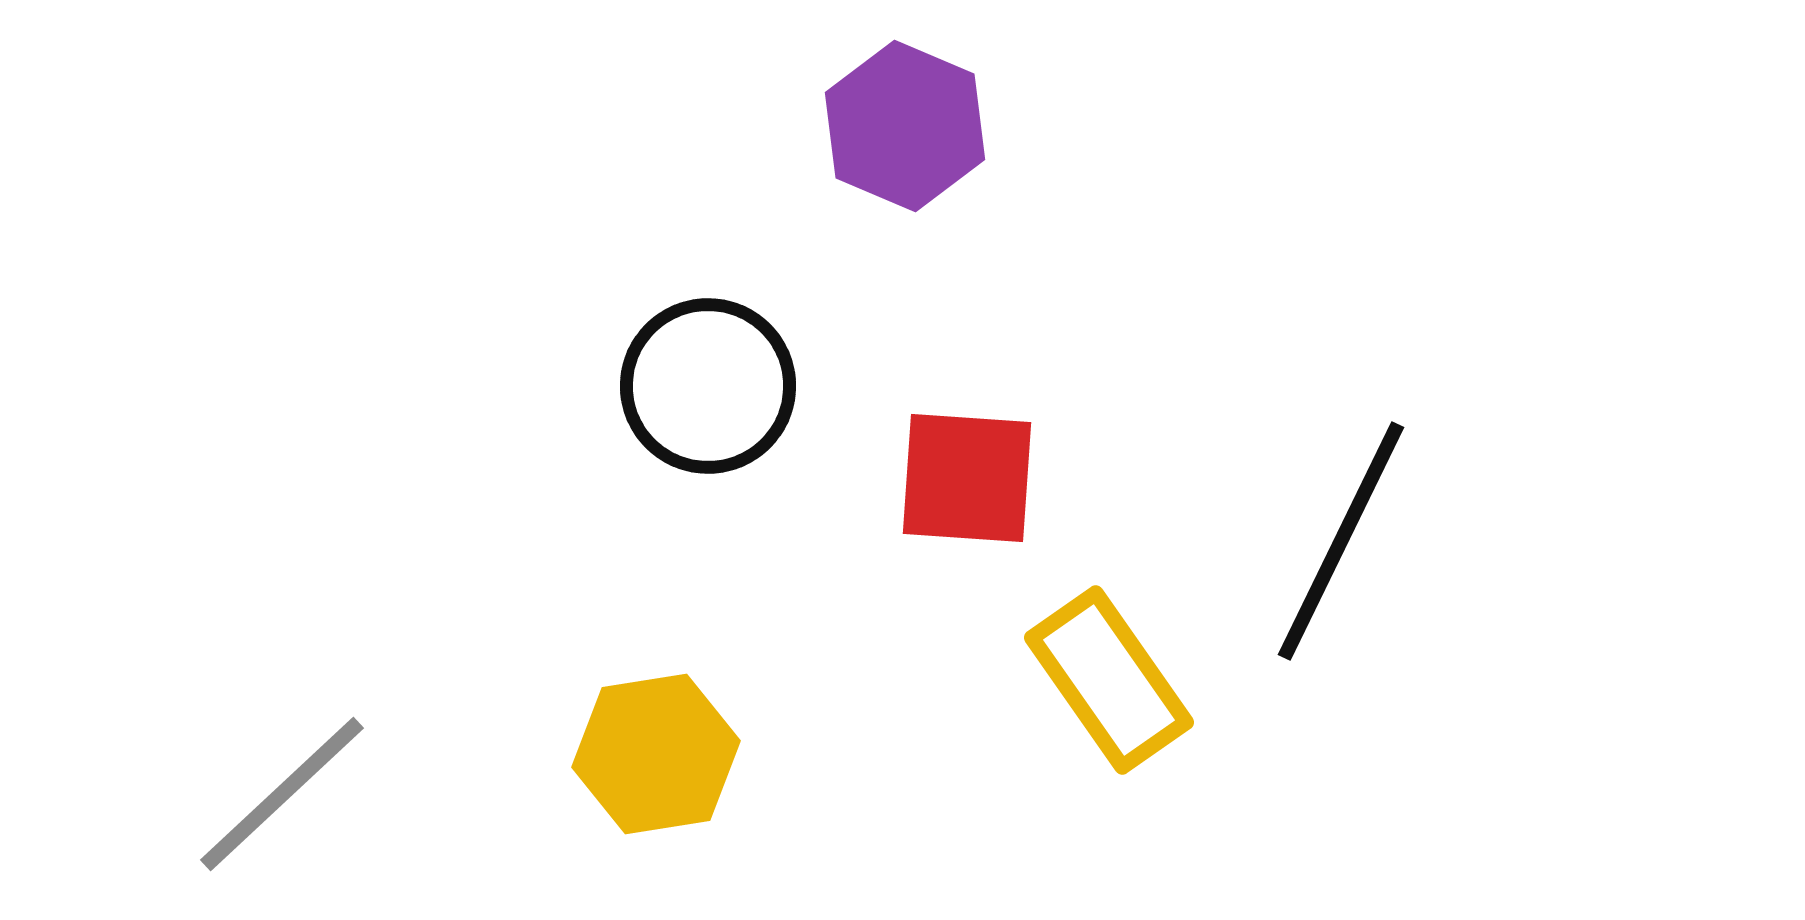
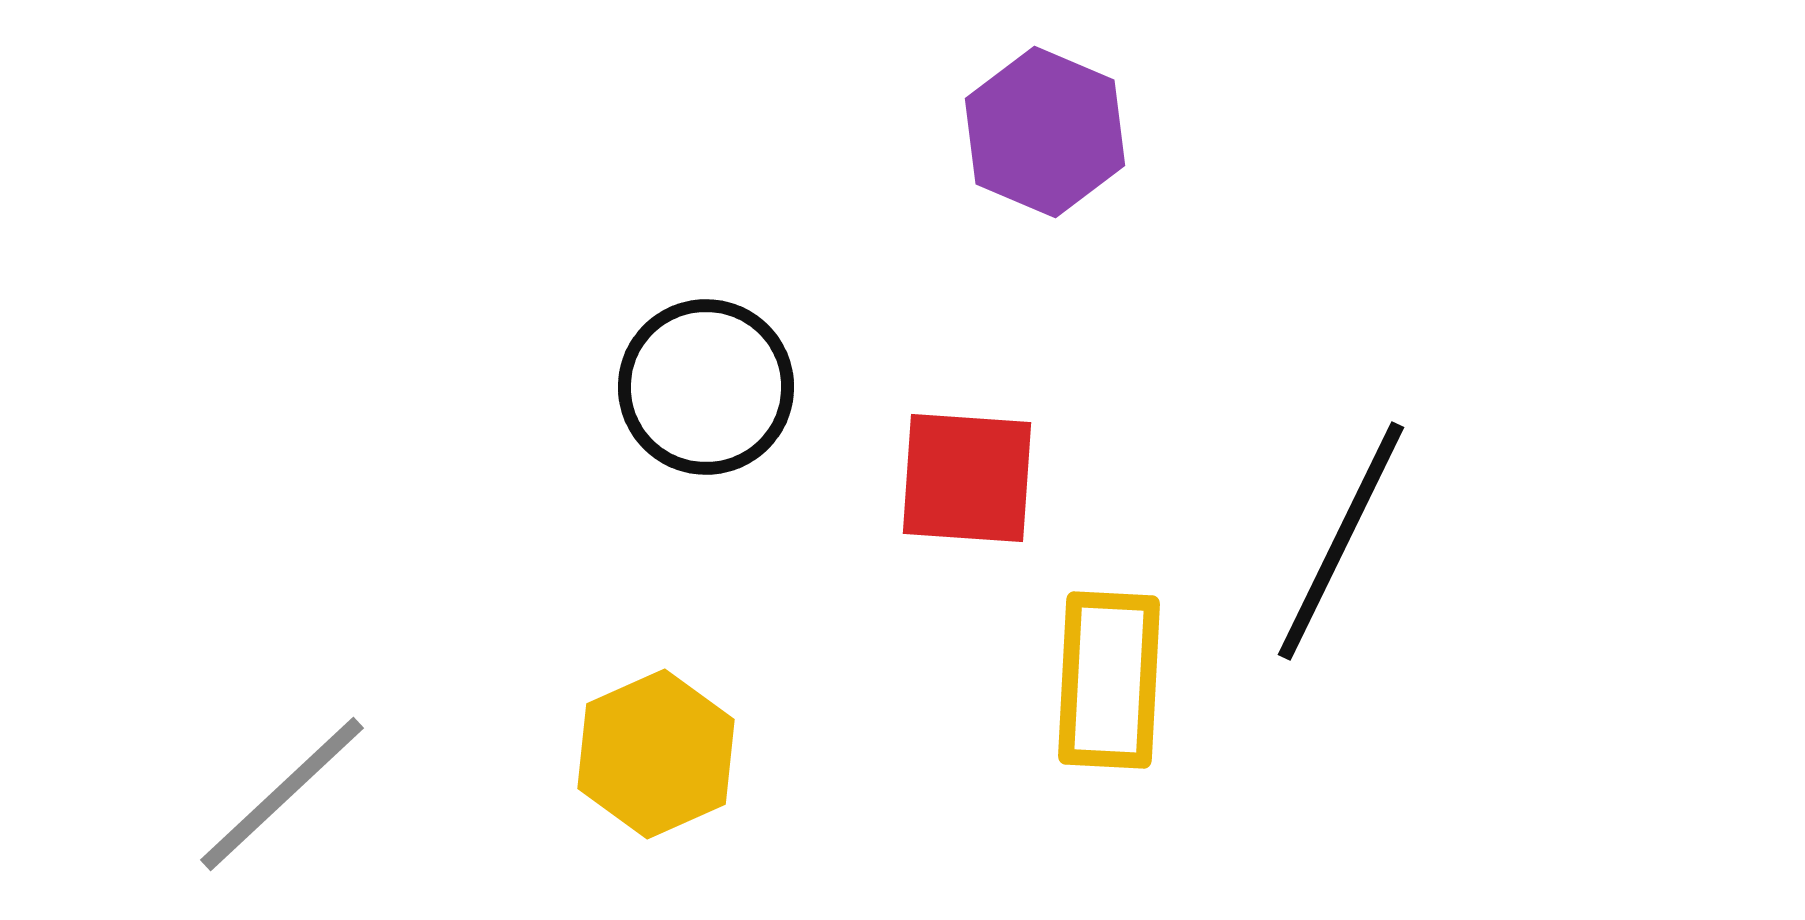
purple hexagon: moved 140 px right, 6 px down
black circle: moved 2 px left, 1 px down
yellow rectangle: rotated 38 degrees clockwise
yellow hexagon: rotated 15 degrees counterclockwise
